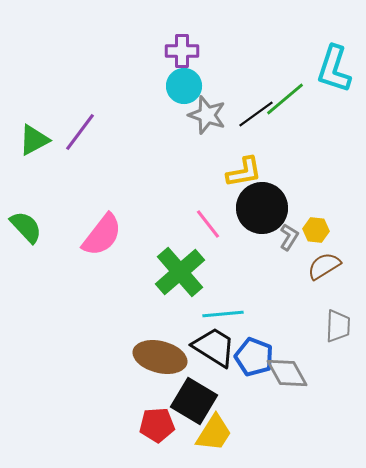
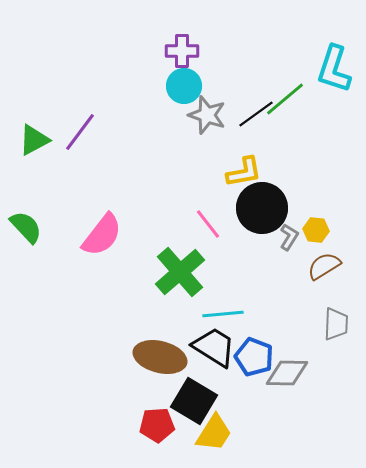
gray trapezoid: moved 2 px left, 2 px up
gray diamond: rotated 60 degrees counterclockwise
